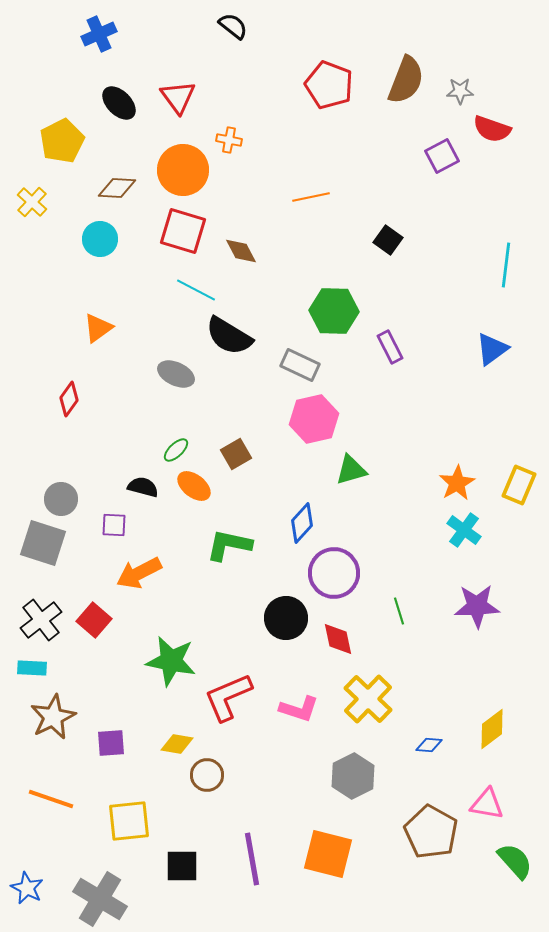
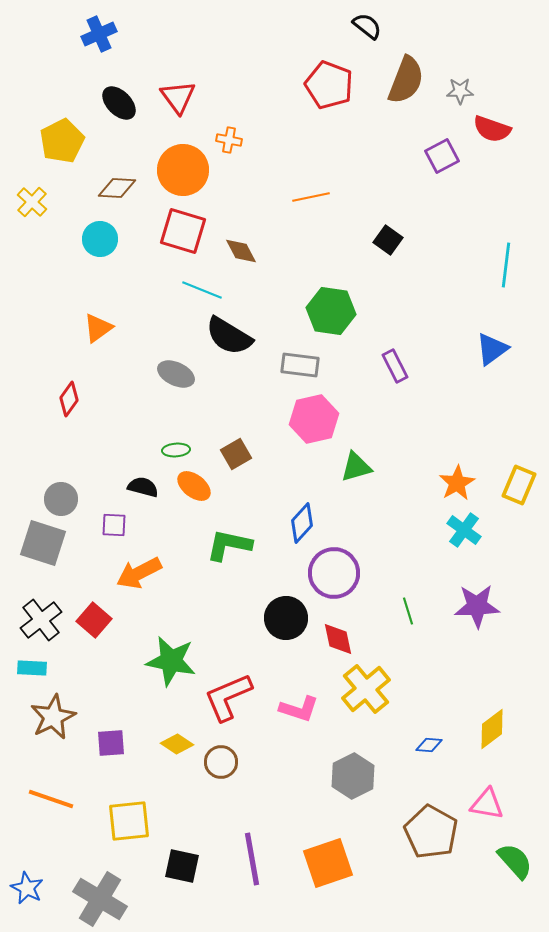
black semicircle at (233, 26): moved 134 px right
cyan line at (196, 290): moved 6 px right; rotated 6 degrees counterclockwise
green hexagon at (334, 311): moved 3 px left; rotated 6 degrees clockwise
purple rectangle at (390, 347): moved 5 px right, 19 px down
gray rectangle at (300, 365): rotated 18 degrees counterclockwise
green ellipse at (176, 450): rotated 40 degrees clockwise
green triangle at (351, 470): moved 5 px right, 3 px up
green line at (399, 611): moved 9 px right
yellow cross at (368, 699): moved 2 px left, 10 px up; rotated 6 degrees clockwise
yellow diamond at (177, 744): rotated 24 degrees clockwise
brown circle at (207, 775): moved 14 px right, 13 px up
orange square at (328, 854): moved 9 px down; rotated 33 degrees counterclockwise
black square at (182, 866): rotated 12 degrees clockwise
